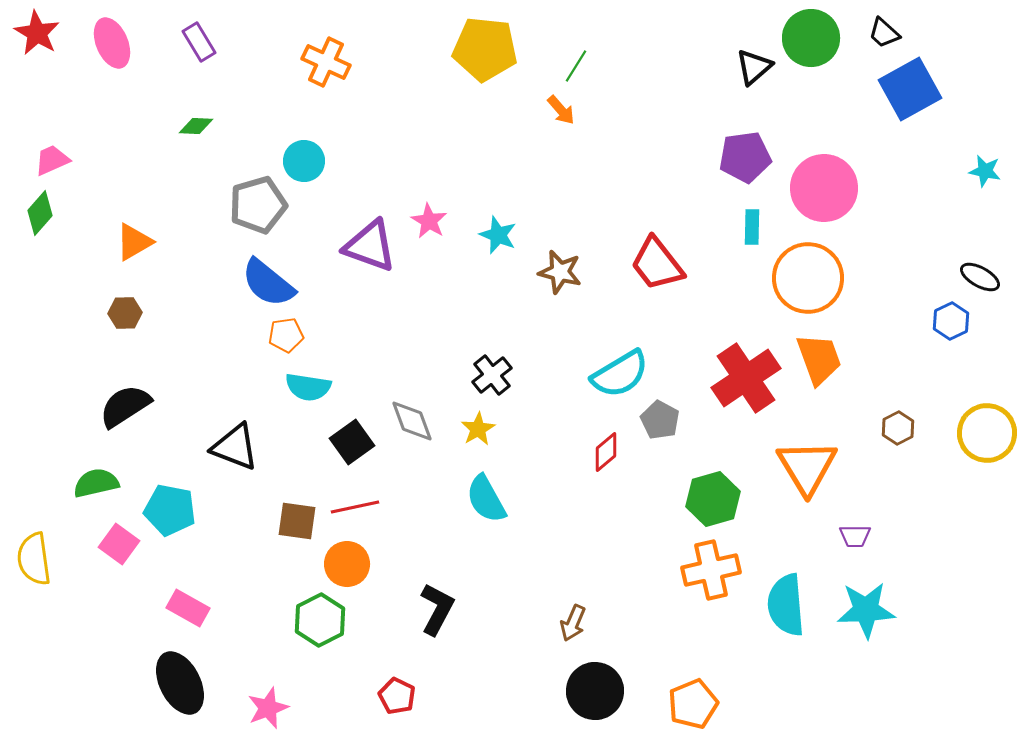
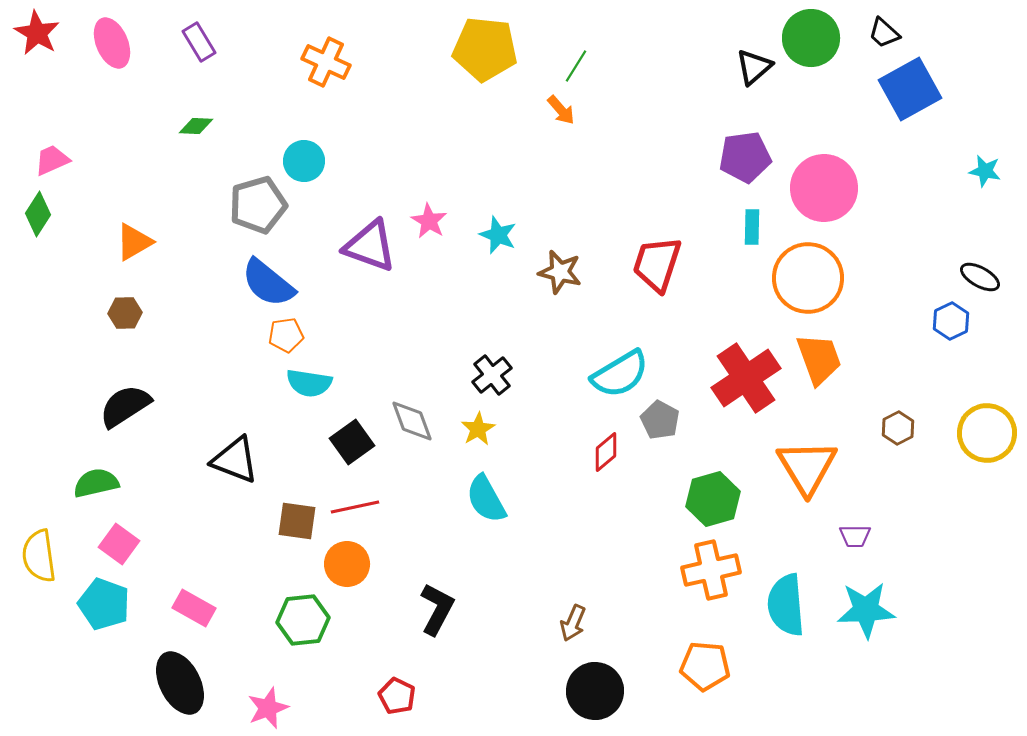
green diamond at (40, 213): moved 2 px left, 1 px down; rotated 9 degrees counterclockwise
red trapezoid at (657, 264): rotated 56 degrees clockwise
cyan semicircle at (308, 387): moved 1 px right, 4 px up
black triangle at (235, 447): moved 13 px down
cyan pentagon at (170, 510): moved 66 px left, 94 px down; rotated 9 degrees clockwise
yellow semicircle at (34, 559): moved 5 px right, 3 px up
pink rectangle at (188, 608): moved 6 px right
green hexagon at (320, 620): moved 17 px left; rotated 21 degrees clockwise
orange pentagon at (693, 704): moved 12 px right, 38 px up; rotated 27 degrees clockwise
